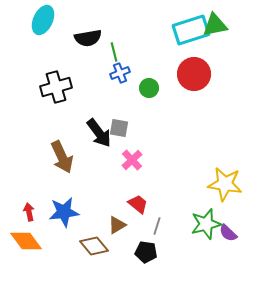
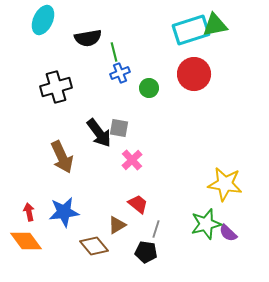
gray line: moved 1 px left, 3 px down
